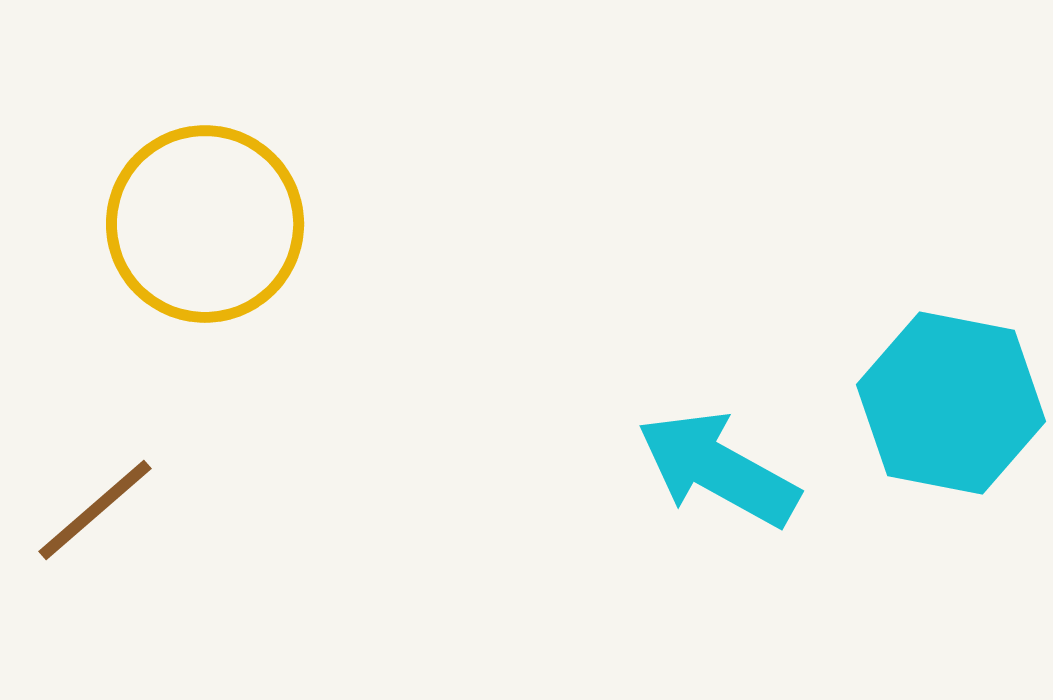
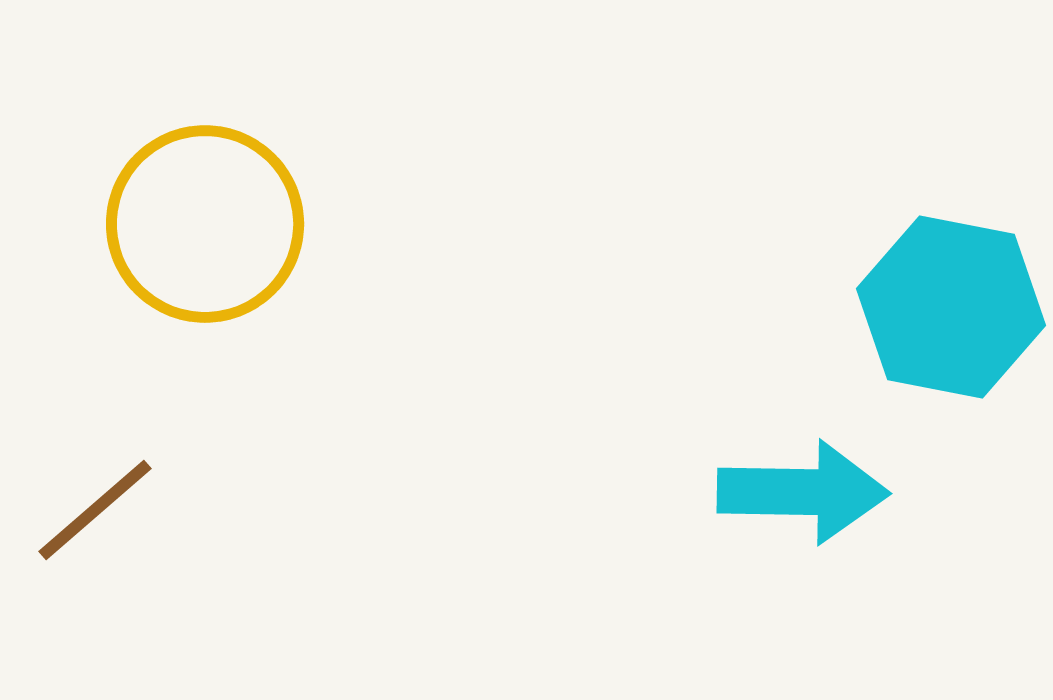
cyan hexagon: moved 96 px up
cyan arrow: moved 85 px right, 23 px down; rotated 152 degrees clockwise
